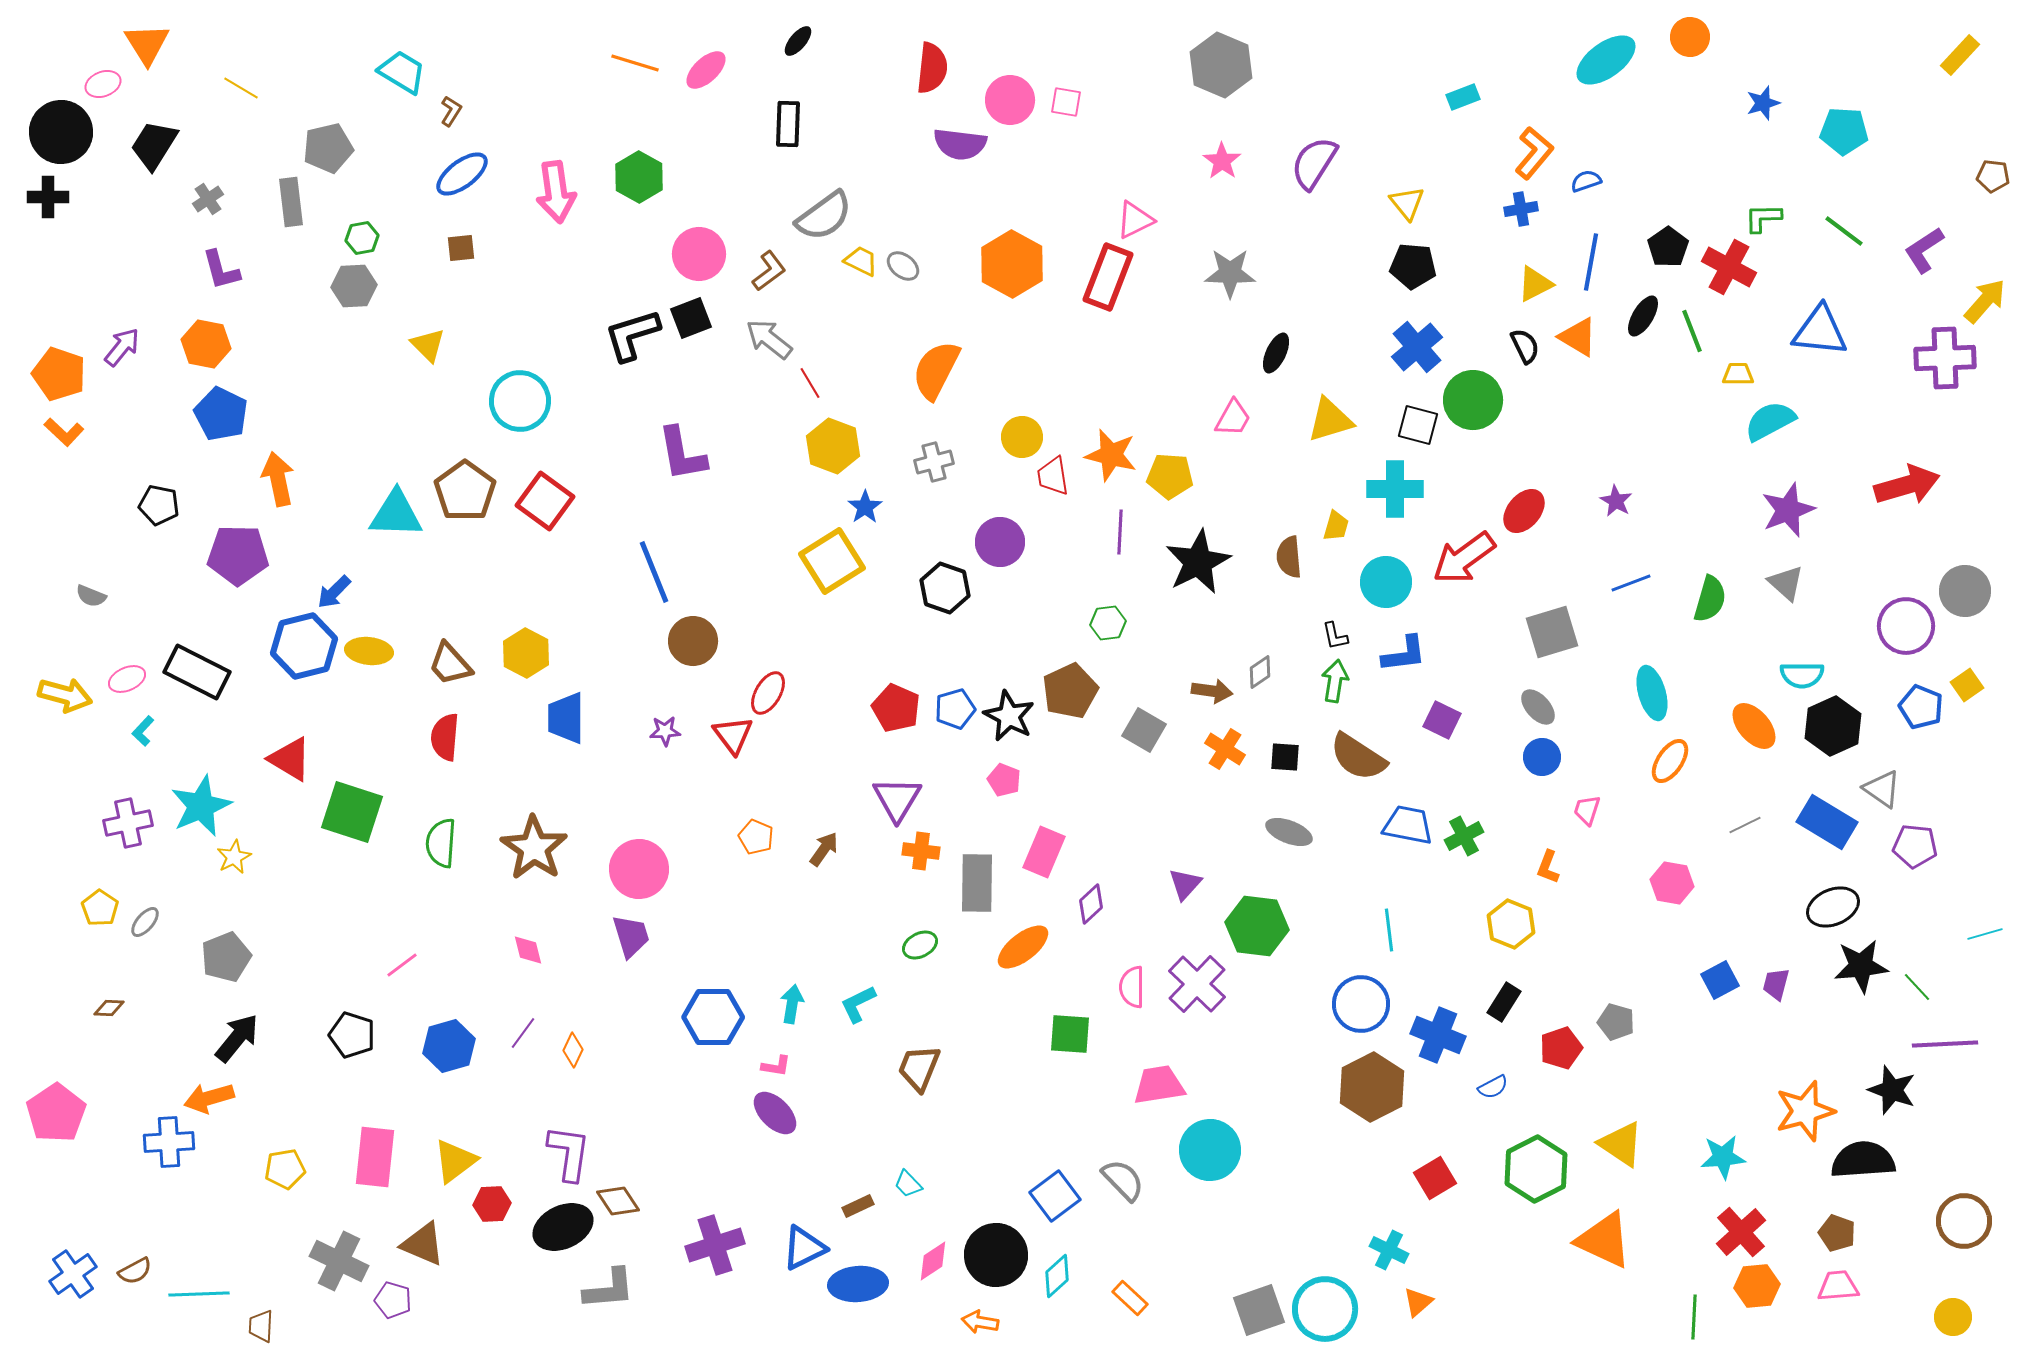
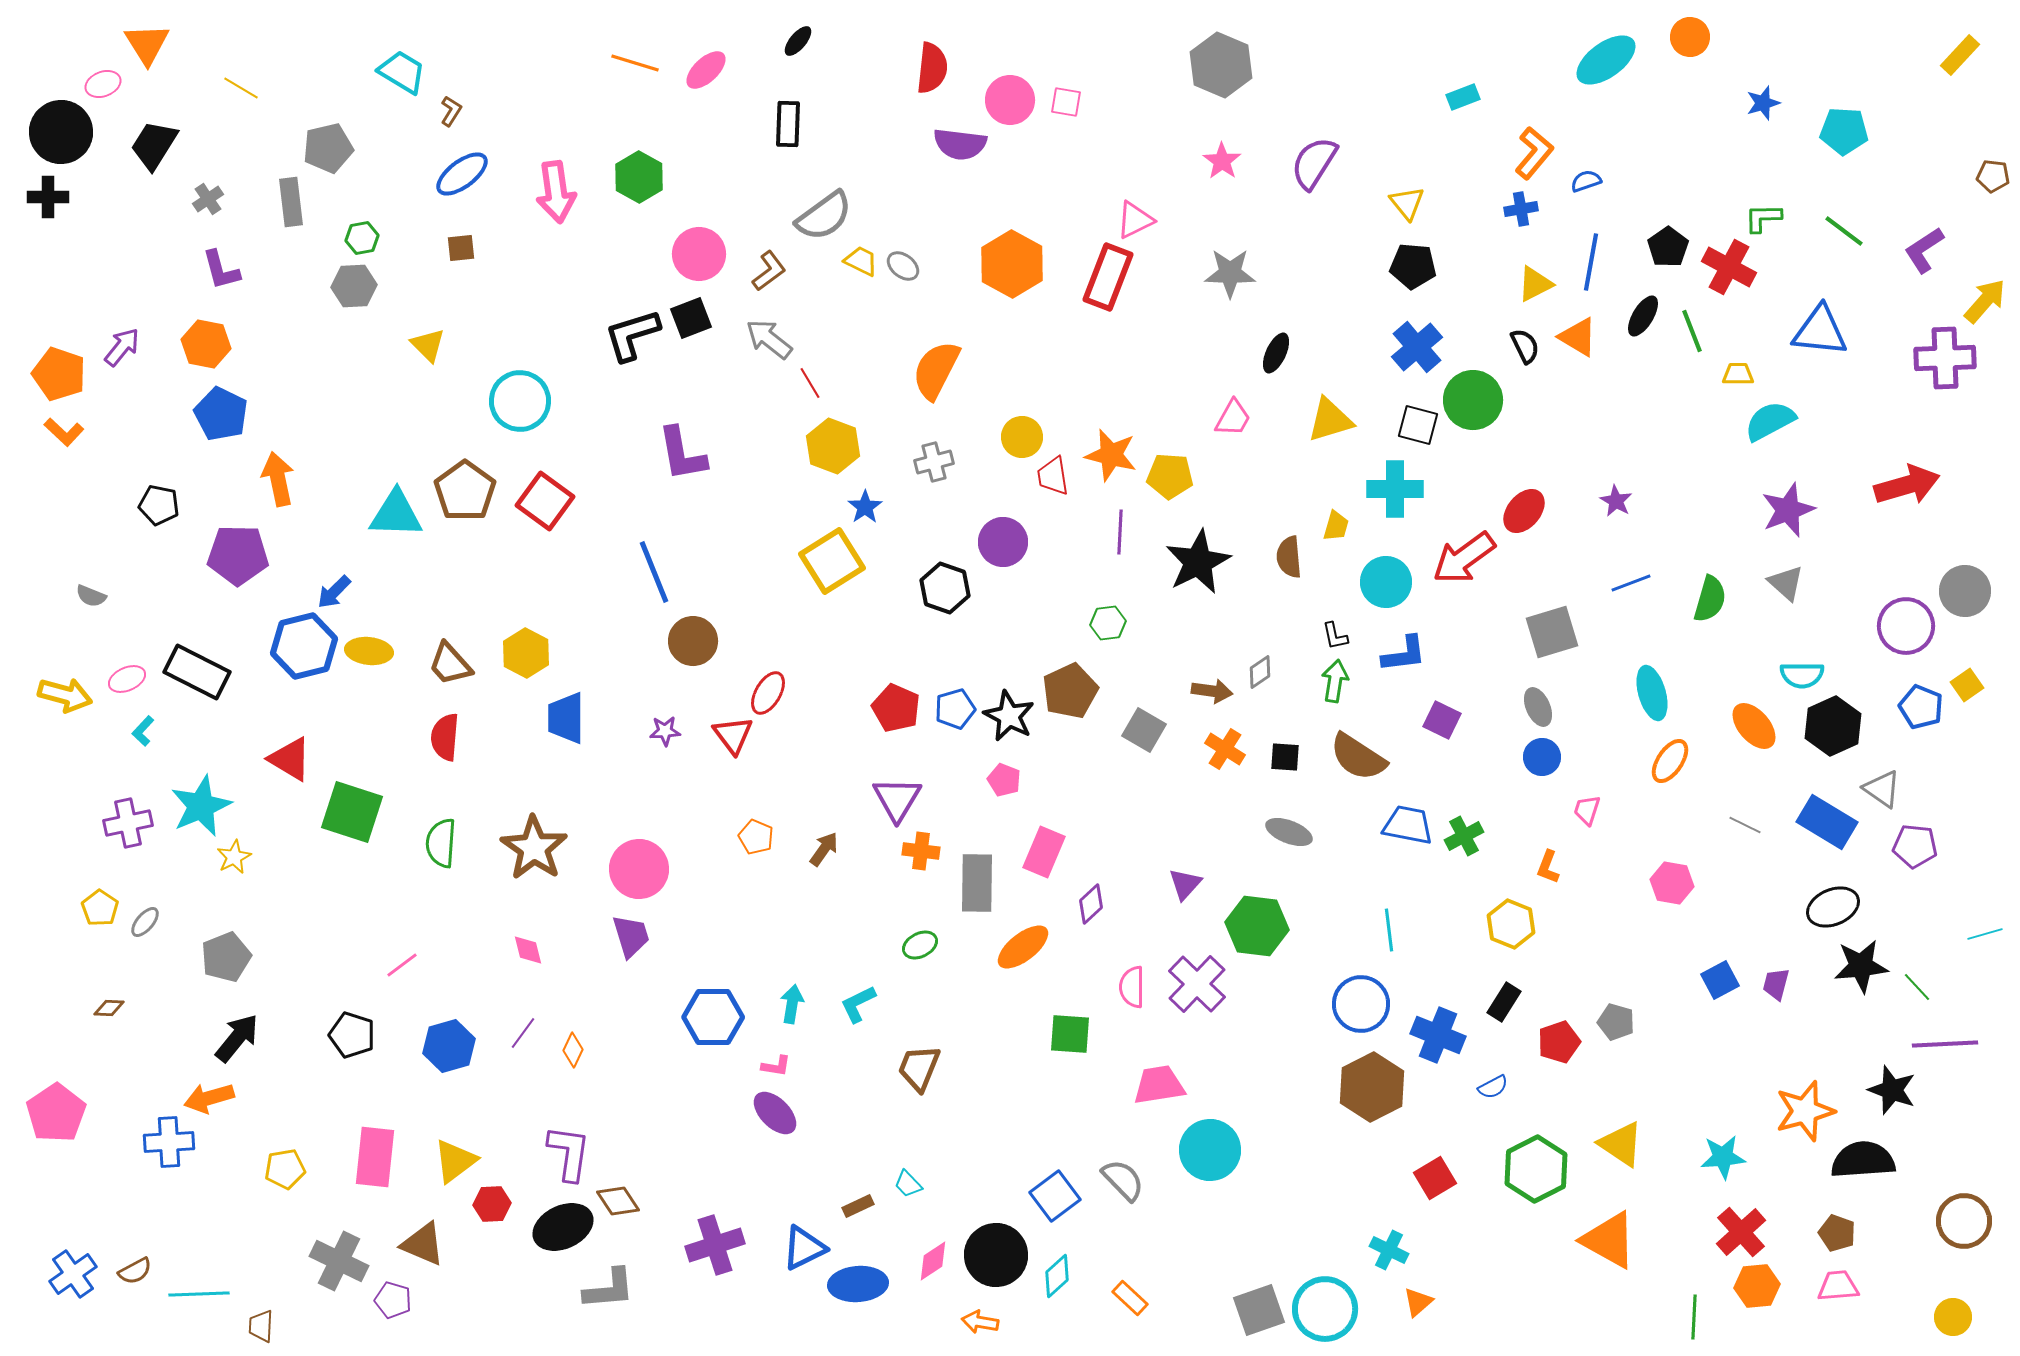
purple circle at (1000, 542): moved 3 px right
gray ellipse at (1538, 707): rotated 18 degrees clockwise
gray line at (1745, 825): rotated 52 degrees clockwise
red pentagon at (1561, 1048): moved 2 px left, 6 px up
orange triangle at (1604, 1240): moved 5 px right; rotated 4 degrees clockwise
